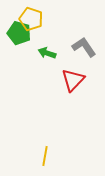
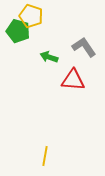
yellow pentagon: moved 3 px up
green pentagon: moved 1 px left, 2 px up
green arrow: moved 2 px right, 4 px down
red triangle: rotated 50 degrees clockwise
